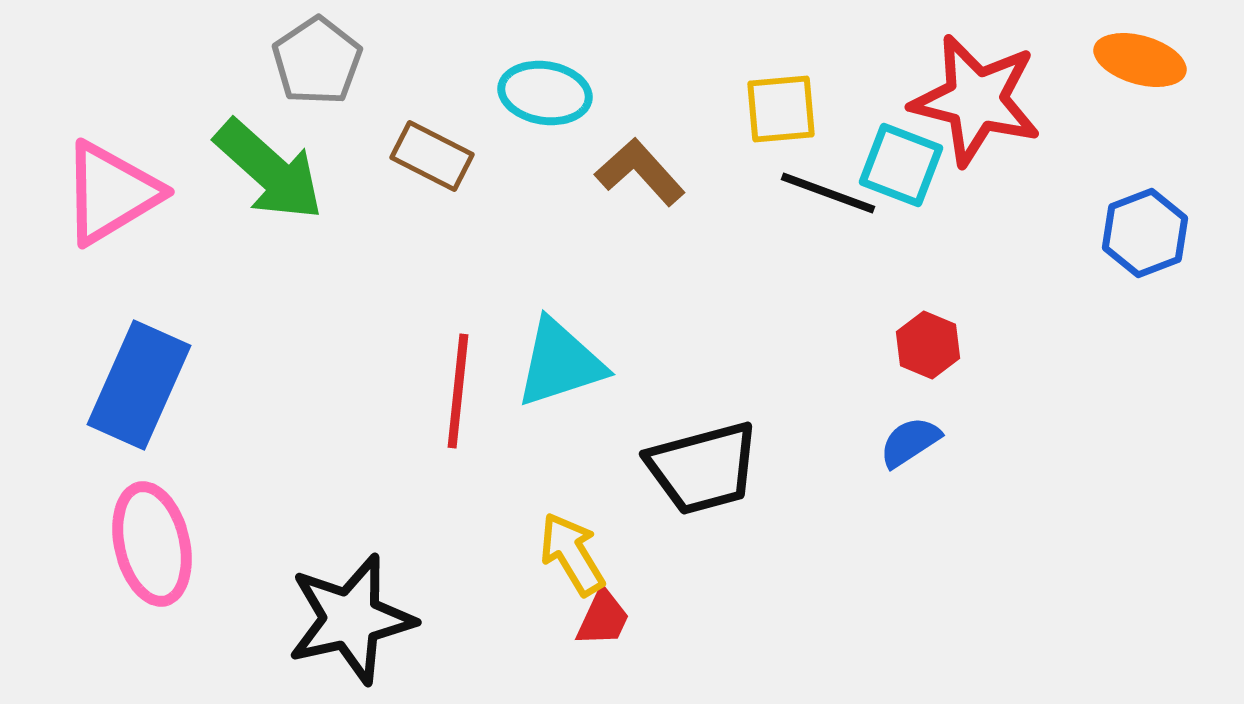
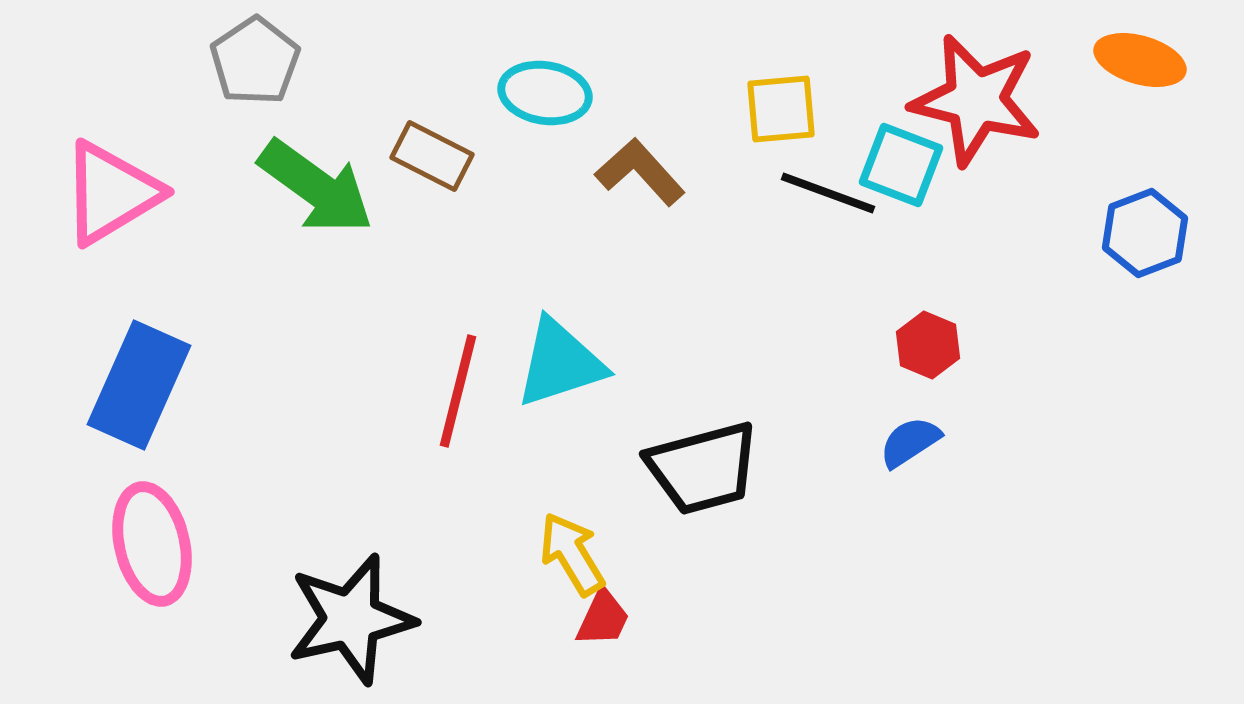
gray pentagon: moved 62 px left
green arrow: moved 47 px right, 17 px down; rotated 6 degrees counterclockwise
red line: rotated 8 degrees clockwise
